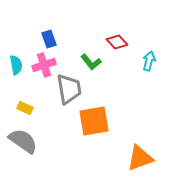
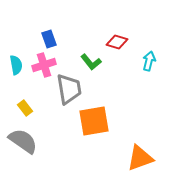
red diamond: rotated 30 degrees counterclockwise
yellow rectangle: rotated 28 degrees clockwise
